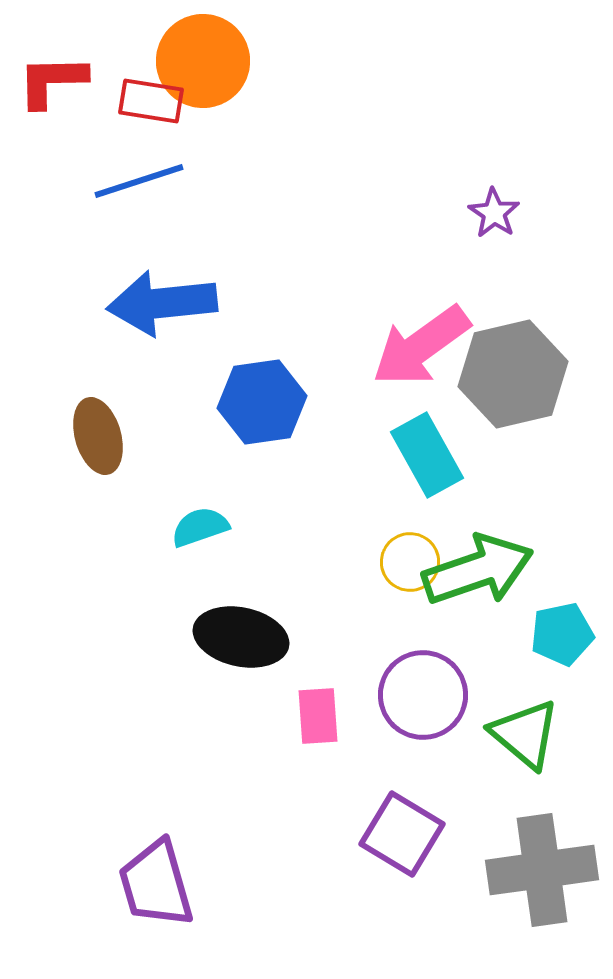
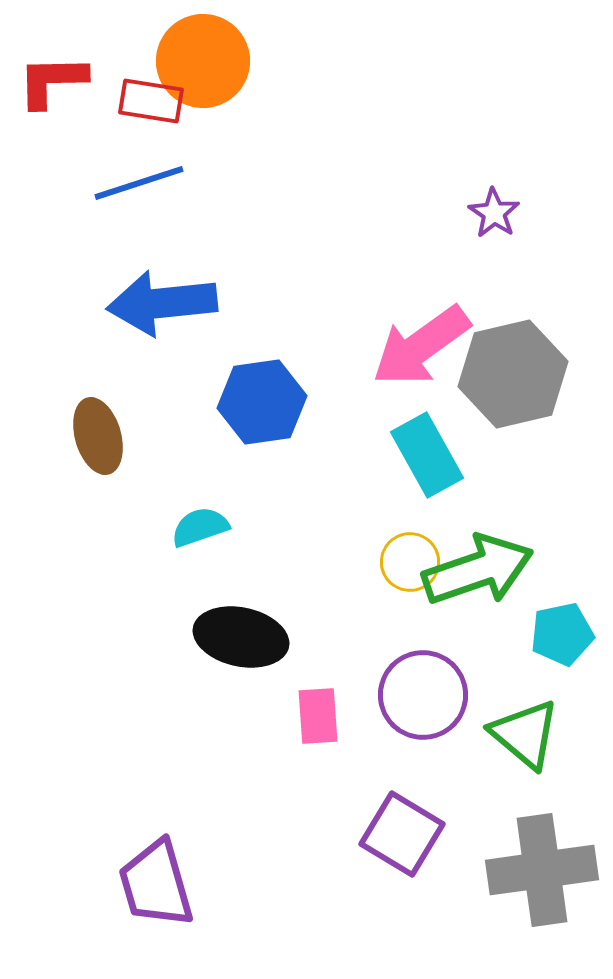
blue line: moved 2 px down
